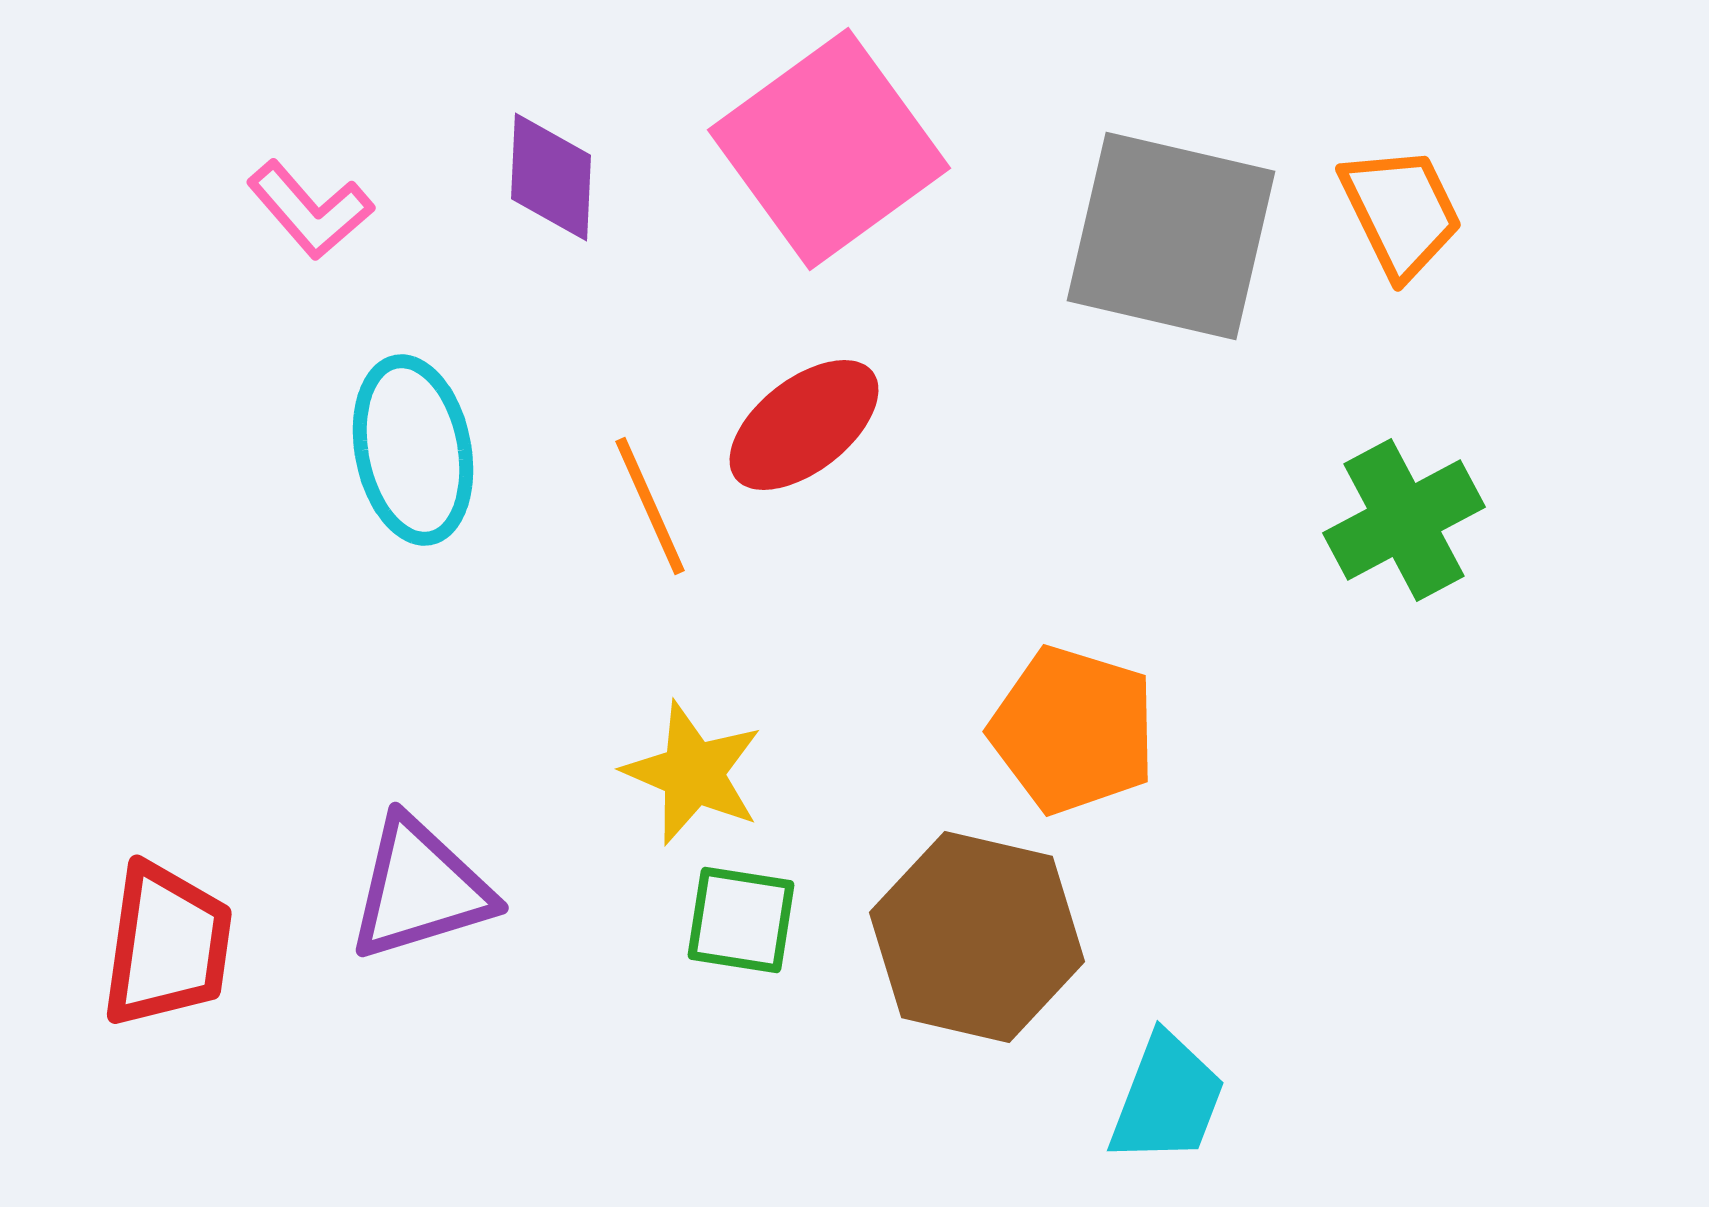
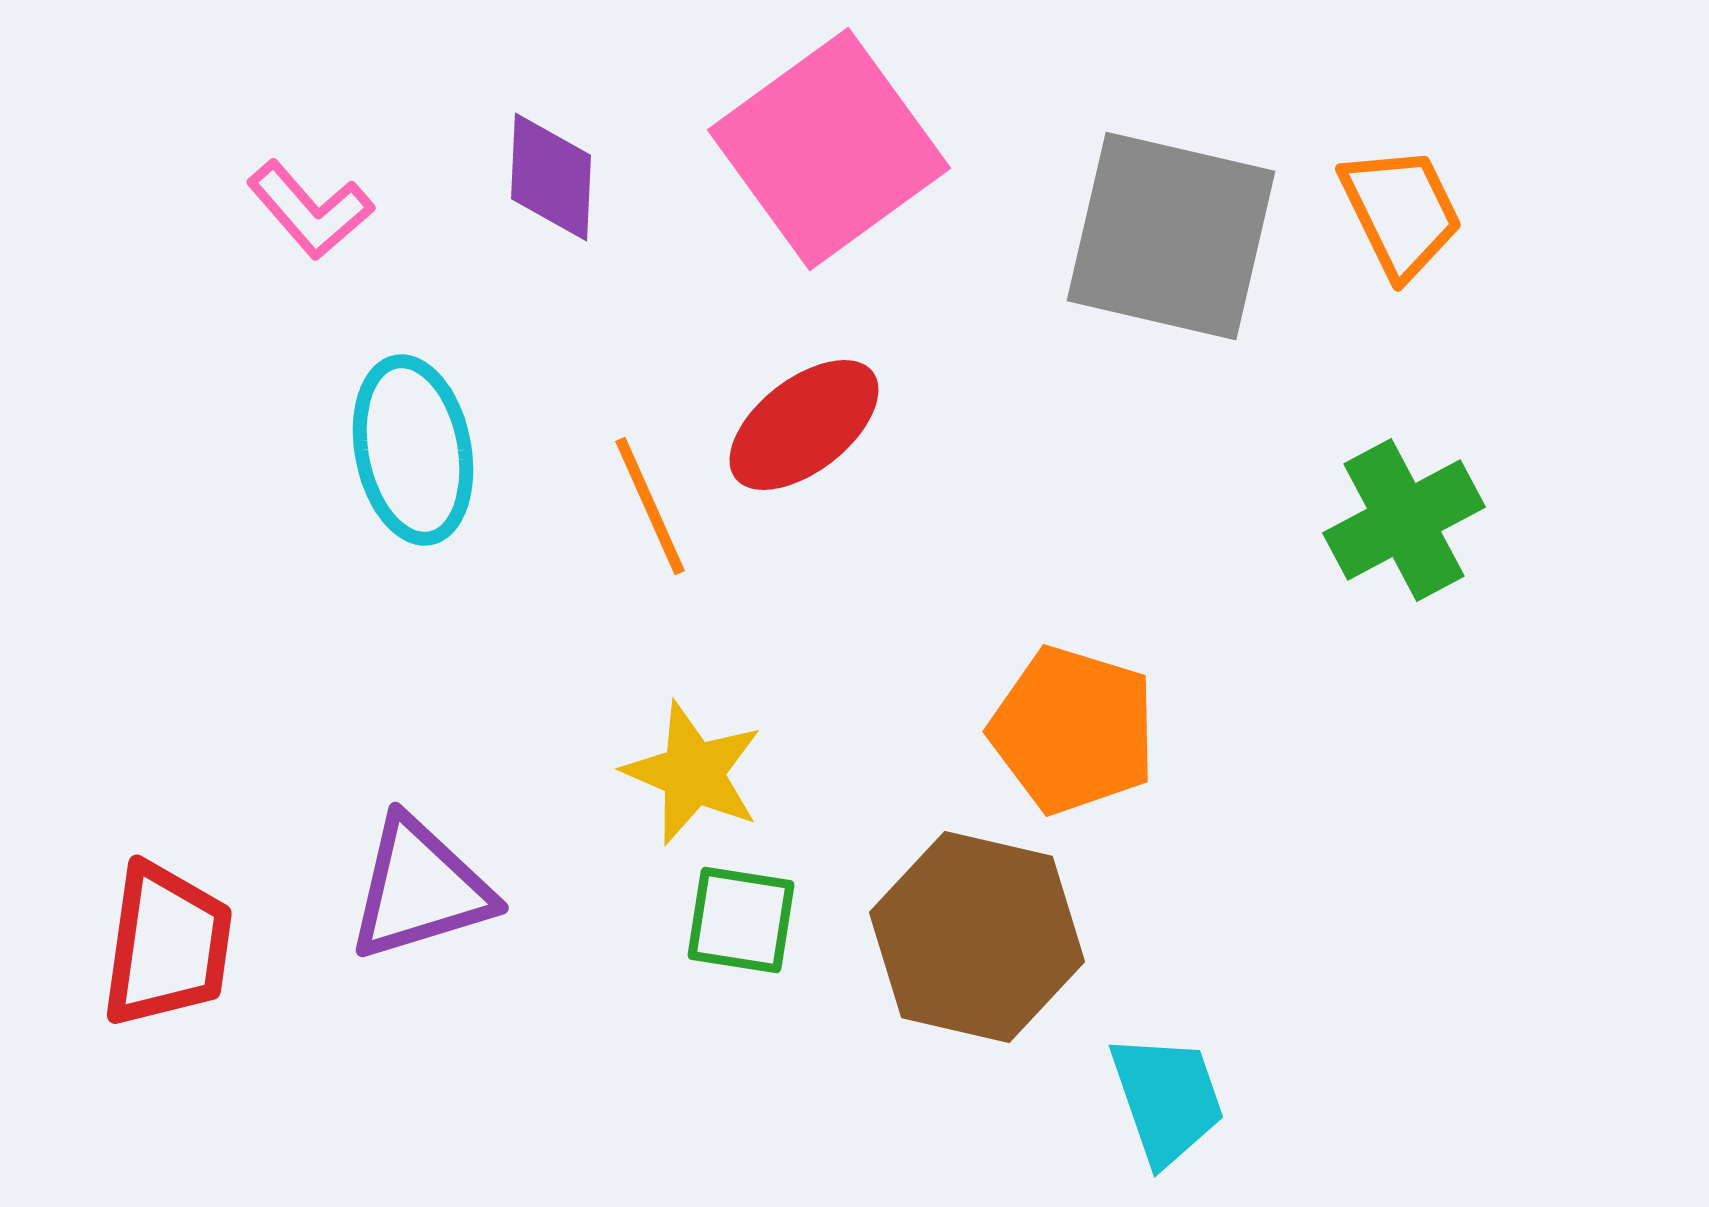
cyan trapezoid: rotated 40 degrees counterclockwise
